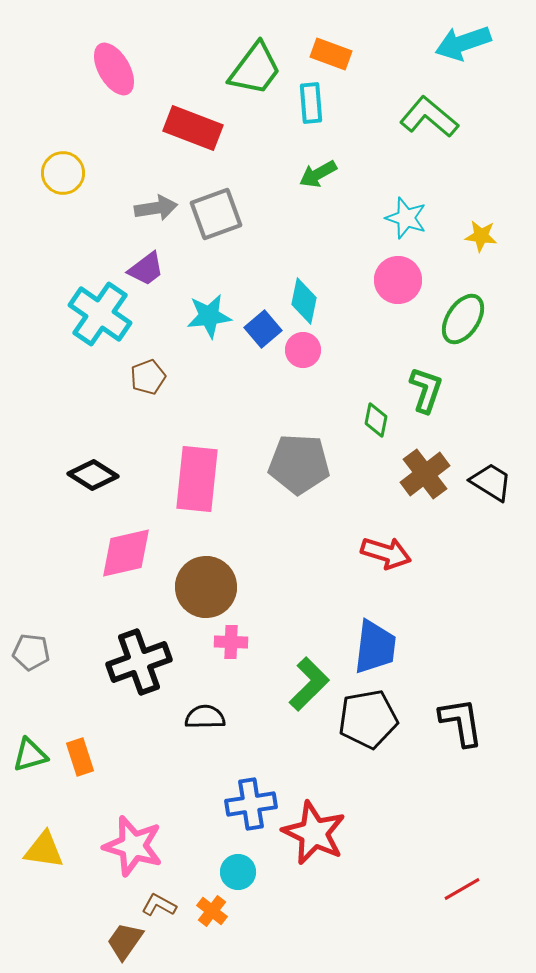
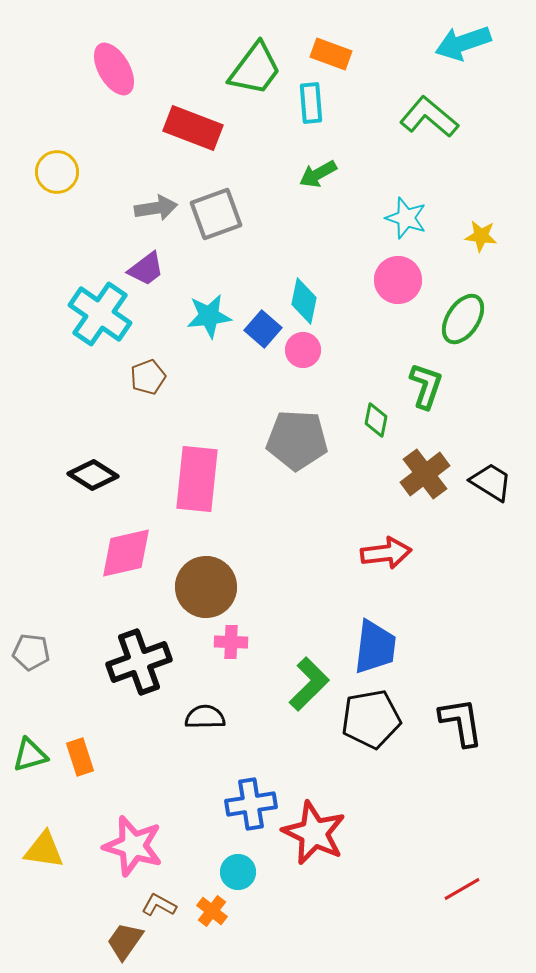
yellow circle at (63, 173): moved 6 px left, 1 px up
blue square at (263, 329): rotated 9 degrees counterclockwise
green L-shape at (426, 390): moved 4 px up
gray pentagon at (299, 464): moved 2 px left, 24 px up
red arrow at (386, 553): rotated 24 degrees counterclockwise
black pentagon at (368, 719): moved 3 px right
